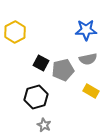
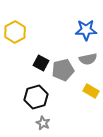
gray star: moved 1 px left, 2 px up
